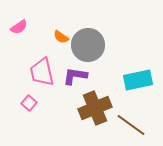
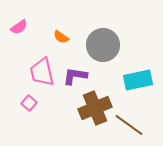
gray circle: moved 15 px right
brown line: moved 2 px left
